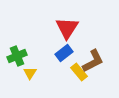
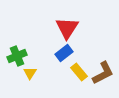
brown L-shape: moved 10 px right, 12 px down
